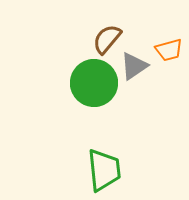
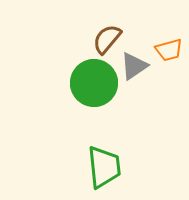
green trapezoid: moved 3 px up
